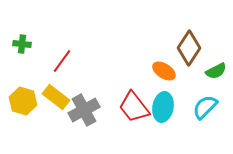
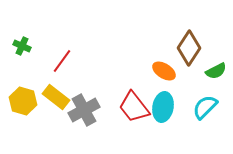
green cross: moved 2 px down; rotated 18 degrees clockwise
